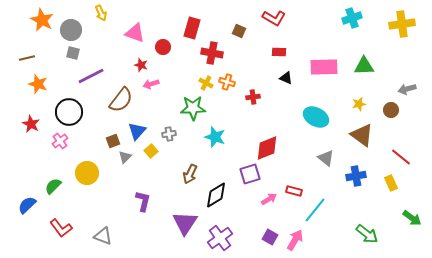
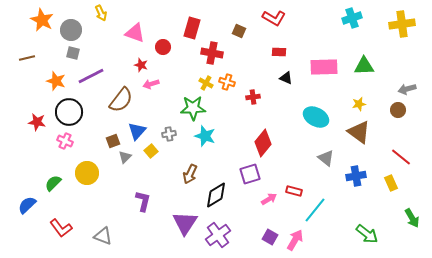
orange star at (38, 84): moved 18 px right, 3 px up
brown circle at (391, 110): moved 7 px right
red star at (31, 124): moved 6 px right, 2 px up; rotated 18 degrees counterclockwise
brown triangle at (362, 135): moved 3 px left, 3 px up
cyan star at (215, 137): moved 10 px left, 1 px up
pink cross at (60, 141): moved 5 px right; rotated 28 degrees counterclockwise
red diamond at (267, 148): moved 4 px left, 5 px up; rotated 28 degrees counterclockwise
green semicircle at (53, 186): moved 3 px up
green arrow at (412, 218): rotated 24 degrees clockwise
purple cross at (220, 238): moved 2 px left, 3 px up
